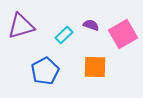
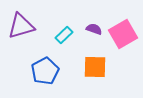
purple semicircle: moved 3 px right, 4 px down
